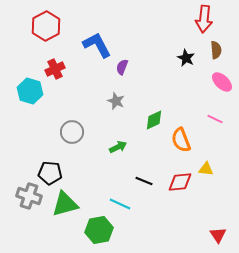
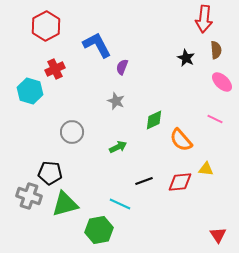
orange semicircle: rotated 20 degrees counterclockwise
black line: rotated 42 degrees counterclockwise
